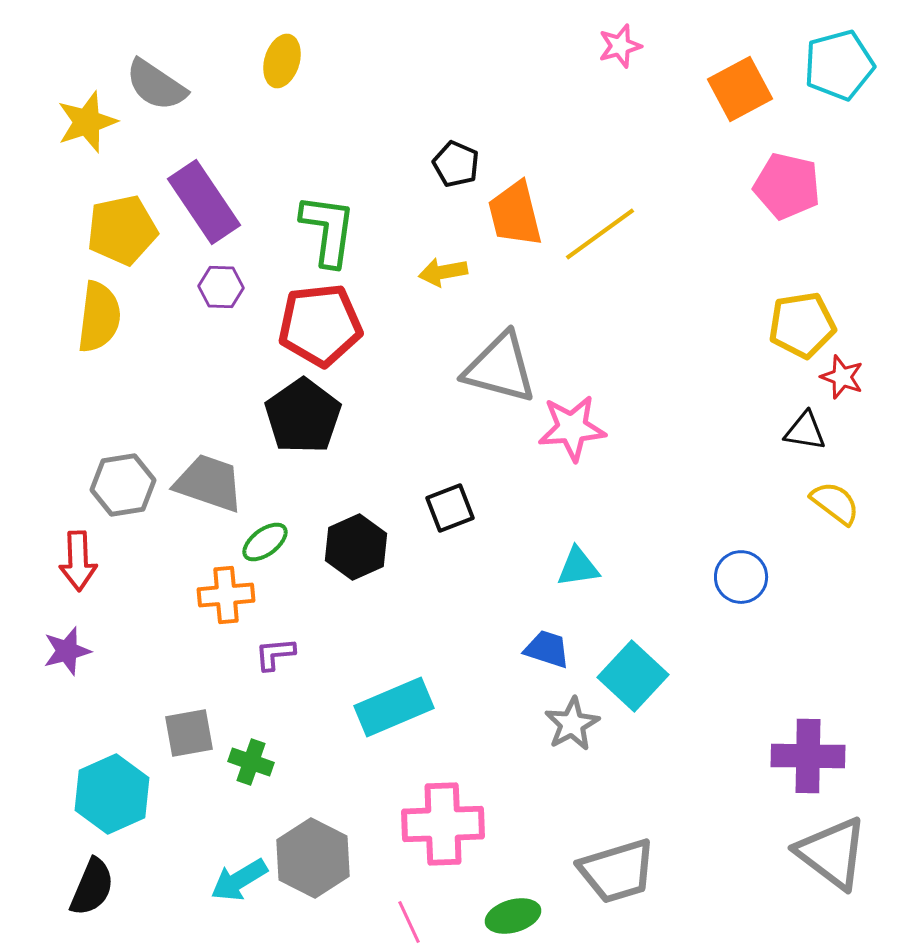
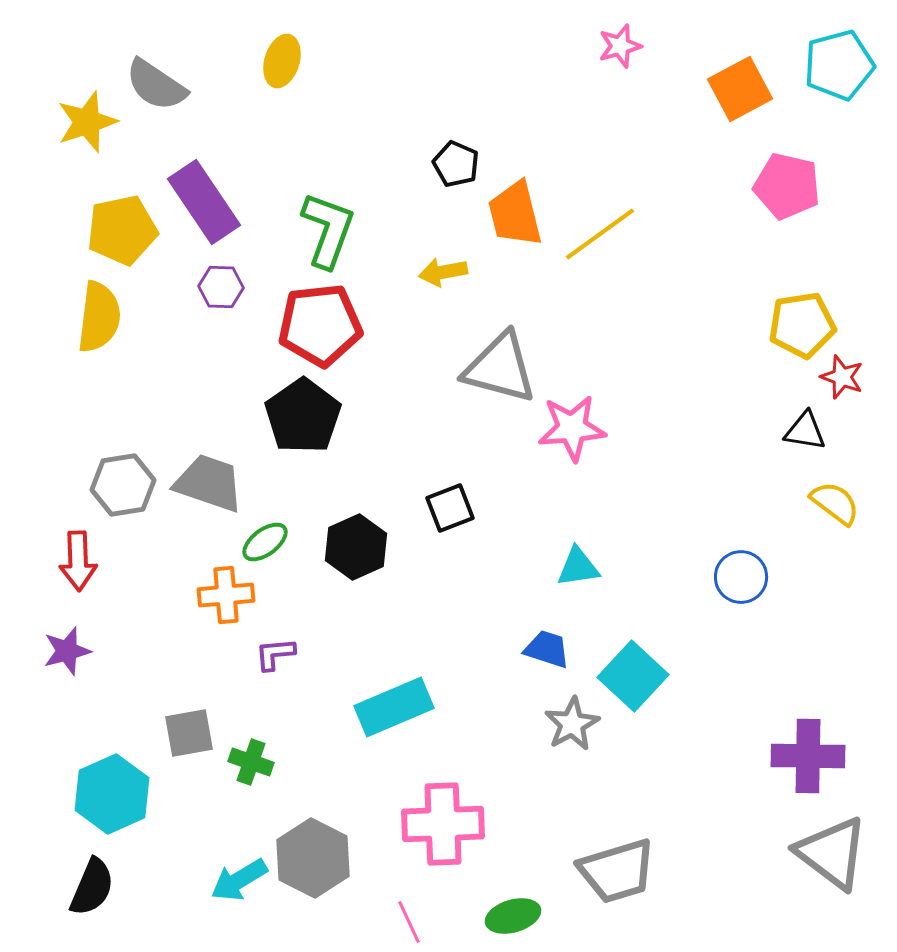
green L-shape at (328, 230): rotated 12 degrees clockwise
